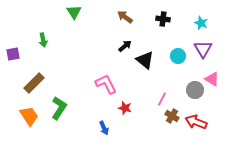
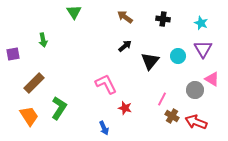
black triangle: moved 5 px right, 1 px down; rotated 30 degrees clockwise
